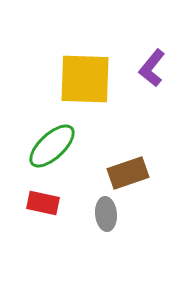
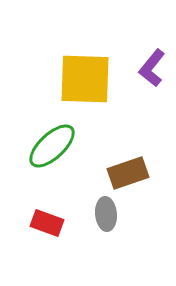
red rectangle: moved 4 px right, 20 px down; rotated 8 degrees clockwise
